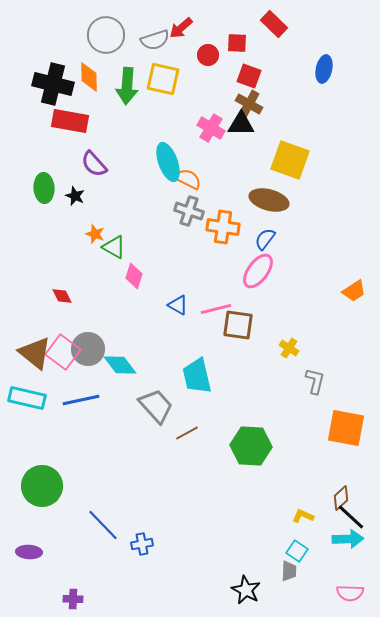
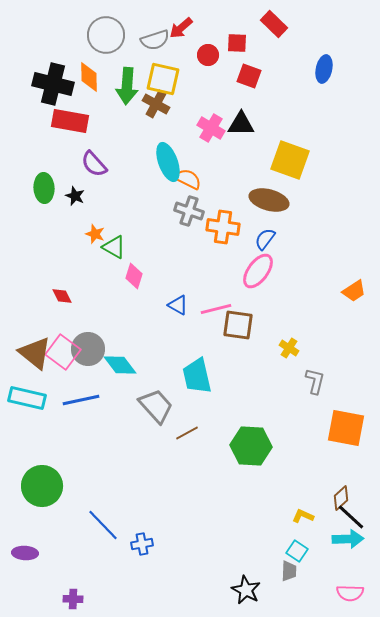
brown cross at (249, 104): moved 93 px left
purple ellipse at (29, 552): moved 4 px left, 1 px down
